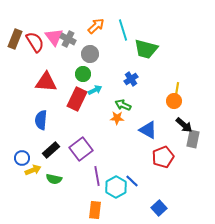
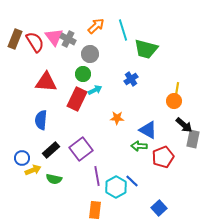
green arrow: moved 16 px right, 41 px down; rotated 21 degrees counterclockwise
